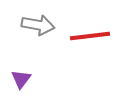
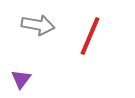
red line: rotated 60 degrees counterclockwise
